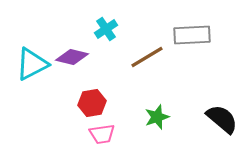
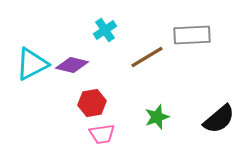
cyan cross: moved 1 px left, 1 px down
purple diamond: moved 8 px down
black semicircle: moved 3 px left; rotated 100 degrees clockwise
